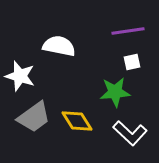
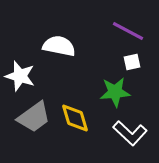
purple line: rotated 36 degrees clockwise
yellow diamond: moved 2 px left, 3 px up; rotated 16 degrees clockwise
